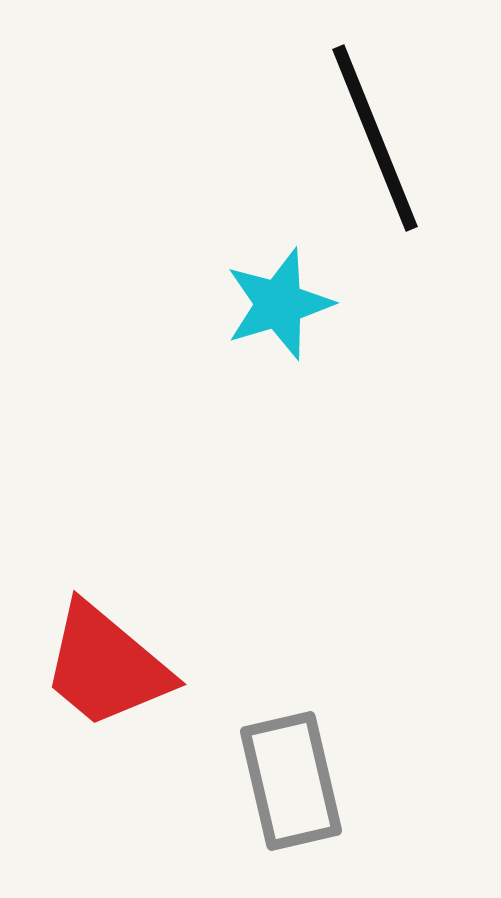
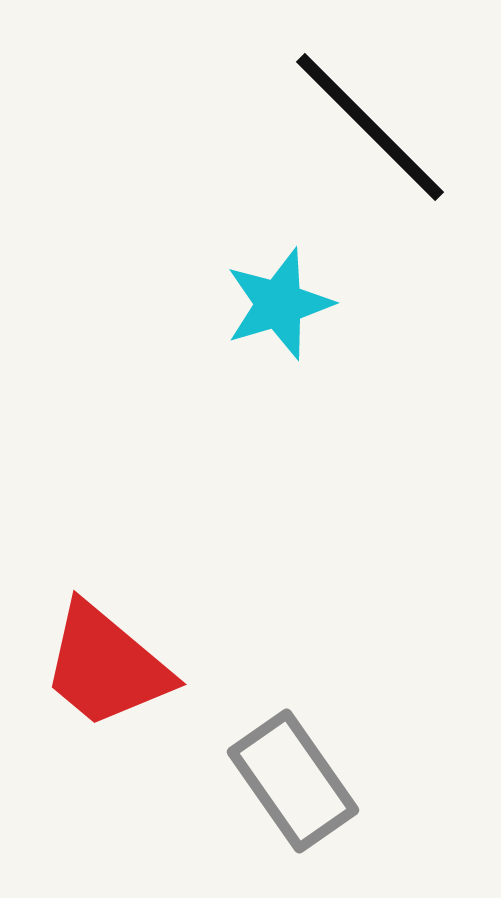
black line: moved 5 px left, 11 px up; rotated 23 degrees counterclockwise
gray rectangle: moved 2 px right; rotated 22 degrees counterclockwise
